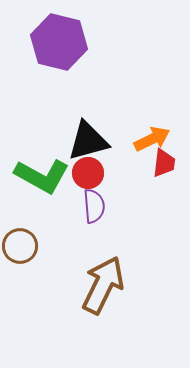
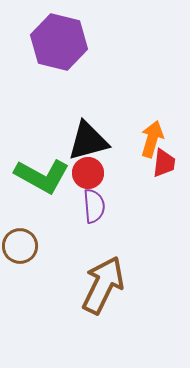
orange arrow: rotated 48 degrees counterclockwise
